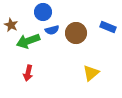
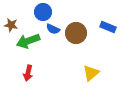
brown star: rotated 16 degrees counterclockwise
blue semicircle: moved 1 px right, 1 px up; rotated 40 degrees clockwise
